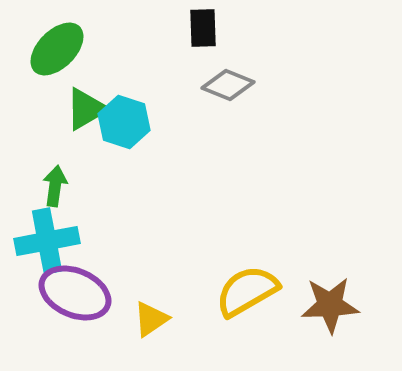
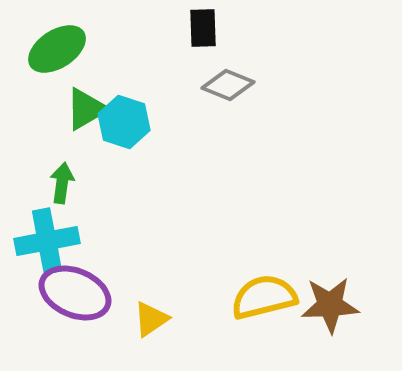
green ellipse: rotated 12 degrees clockwise
green arrow: moved 7 px right, 3 px up
yellow semicircle: moved 17 px right, 6 px down; rotated 16 degrees clockwise
